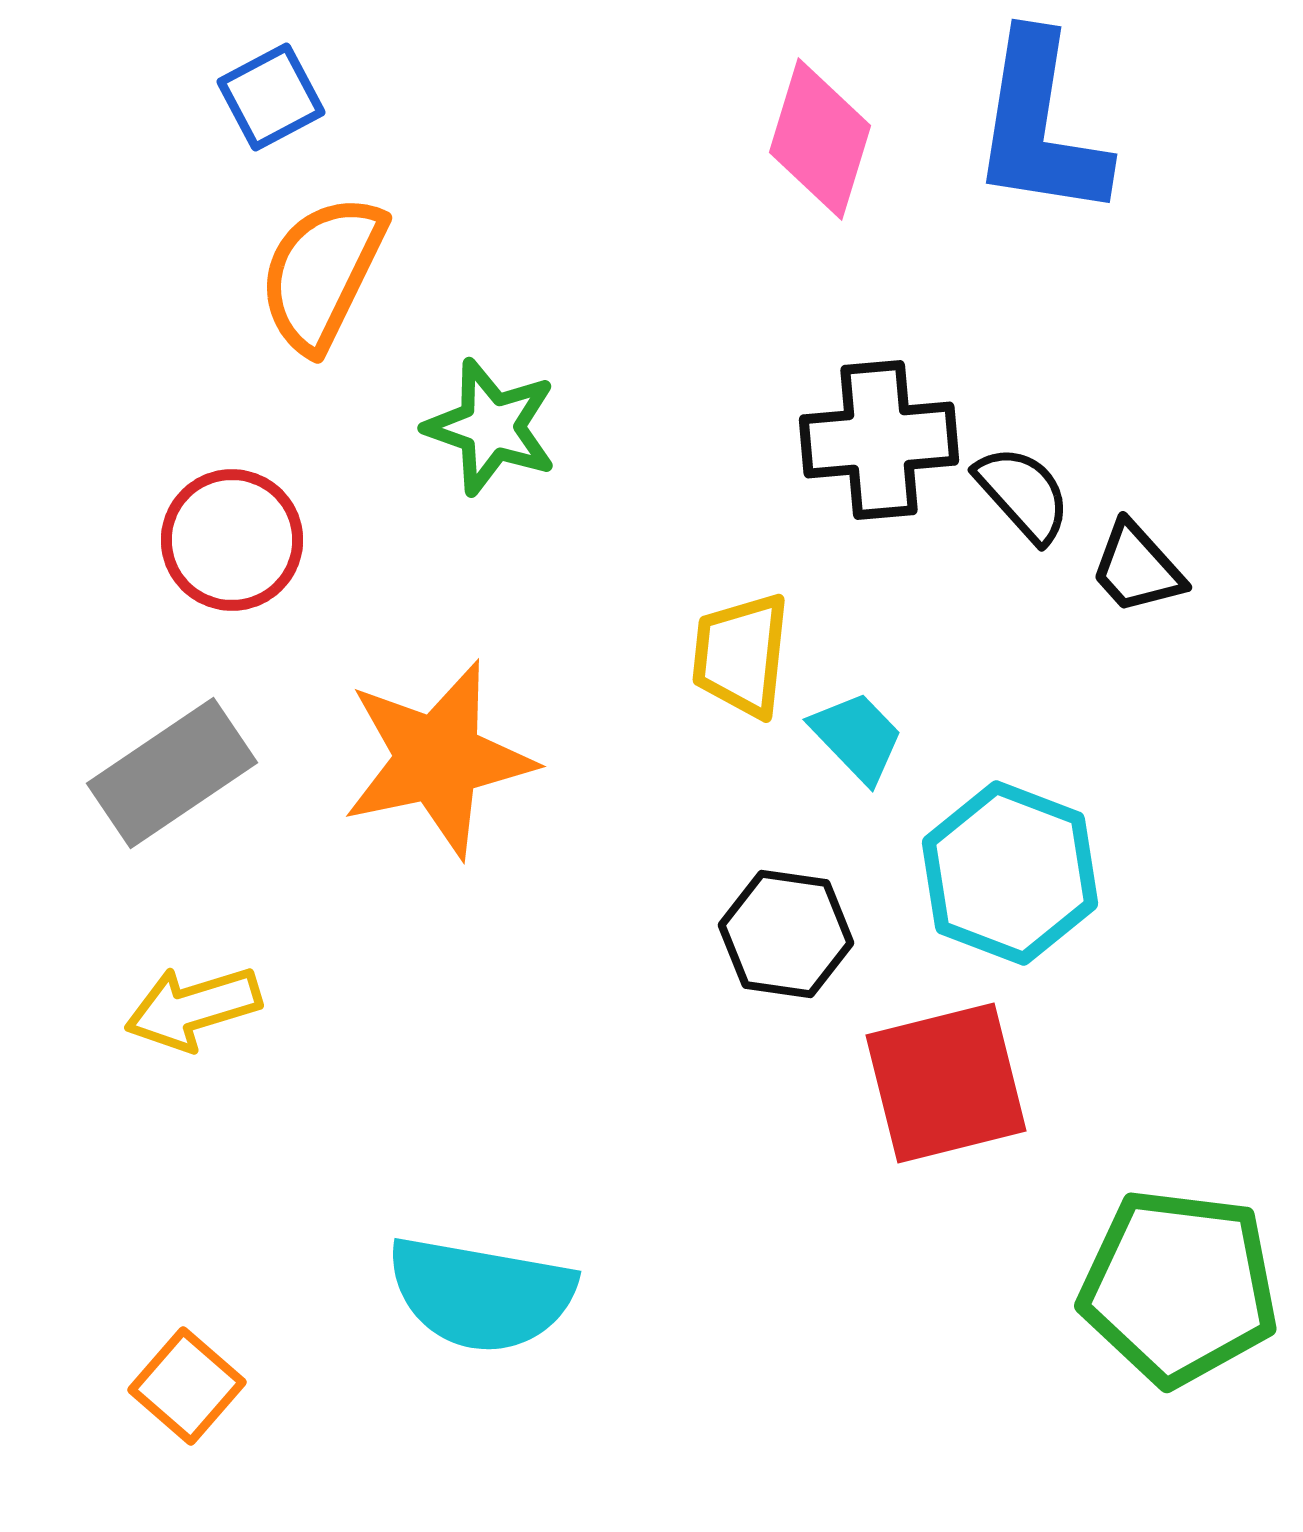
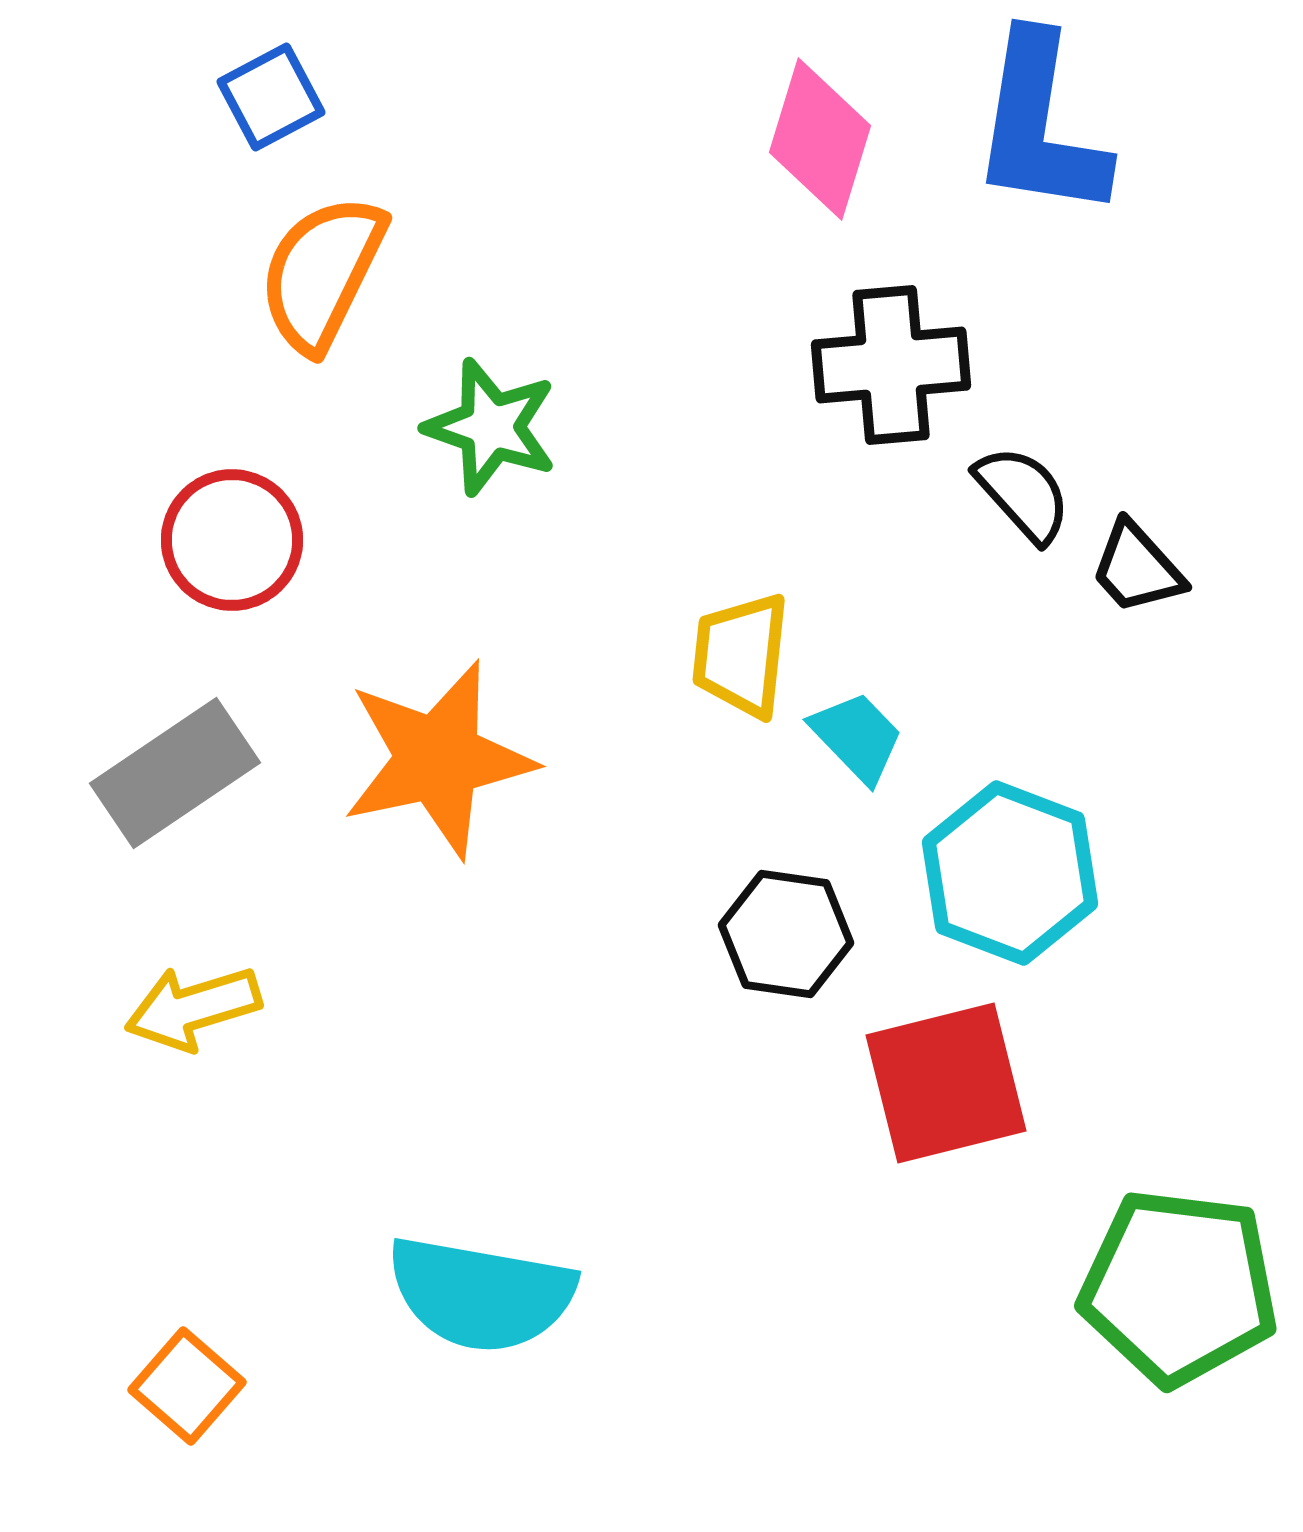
black cross: moved 12 px right, 75 px up
gray rectangle: moved 3 px right
